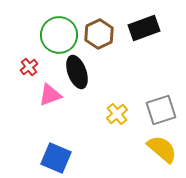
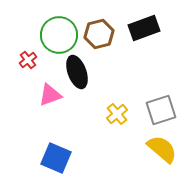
brown hexagon: rotated 12 degrees clockwise
red cross: moved 1 px left, 7 px up
